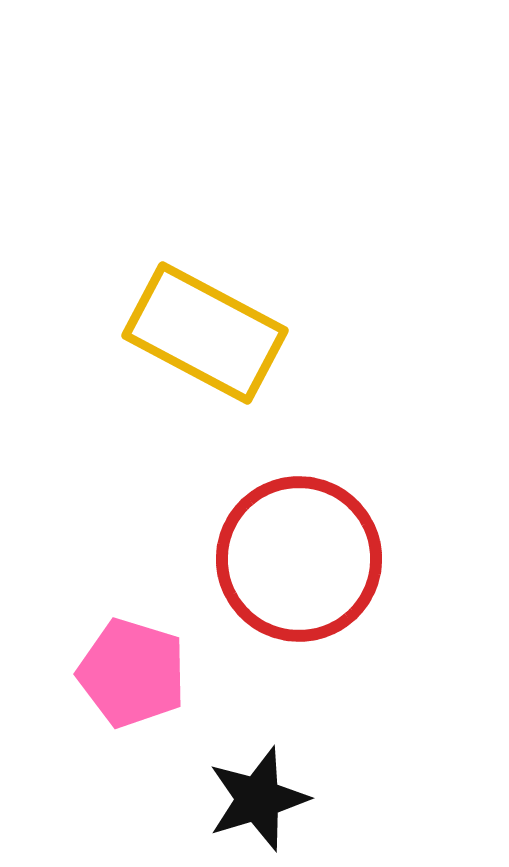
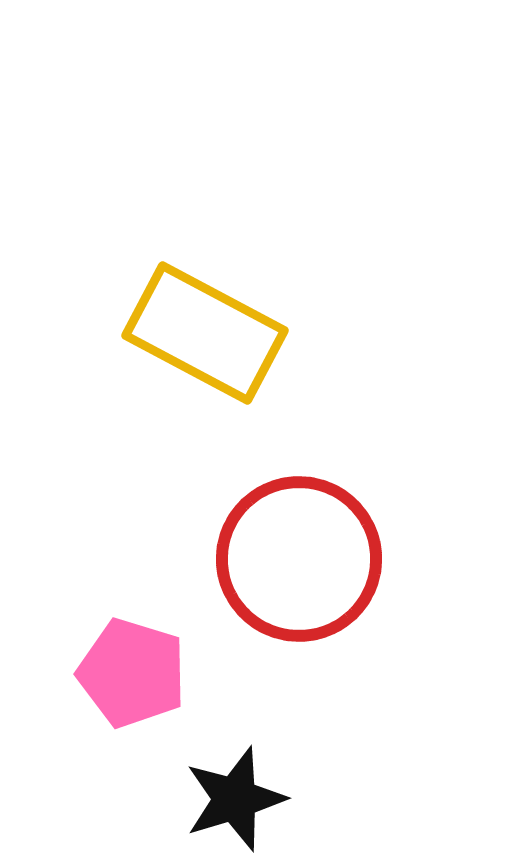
black star: moved 23 px left
